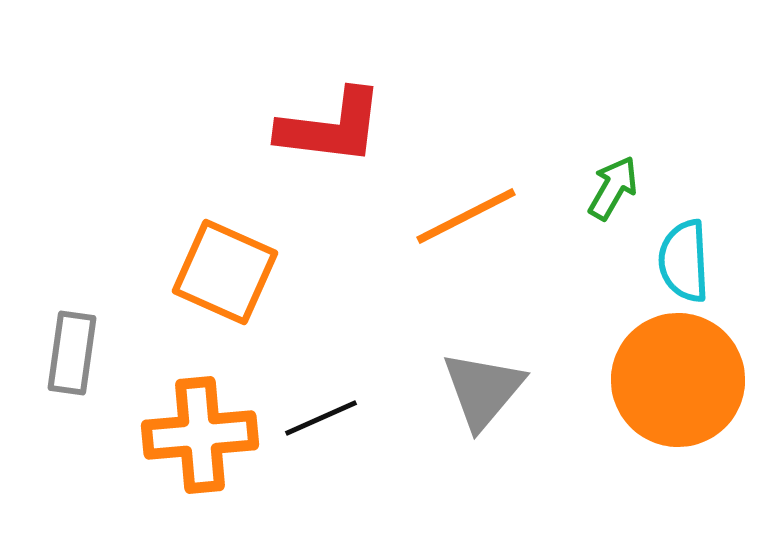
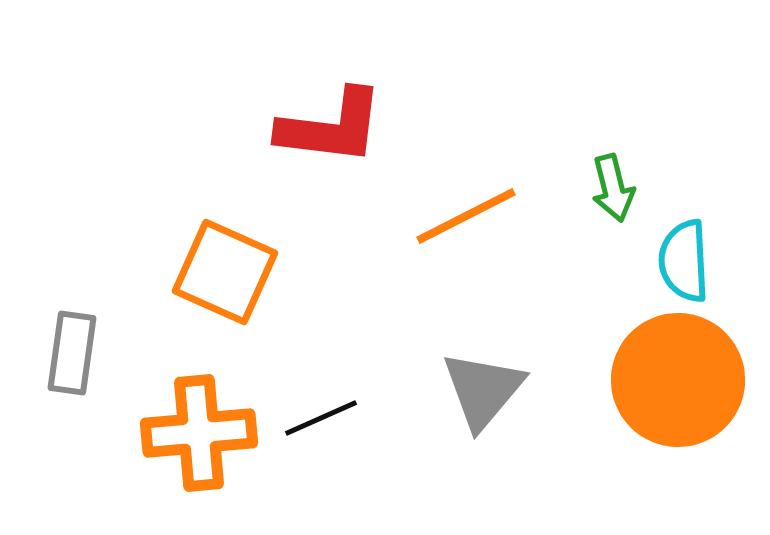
green arrow: rotated 136 degrees clockwise
orange cross: moved 1 px left, 2 px up
